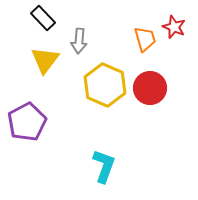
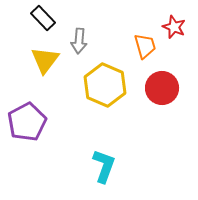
orange trapezoid: moved 7 px down
red circle: moved 12 px right
